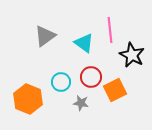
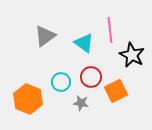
orange square: moved 1 px right, 1 px down
